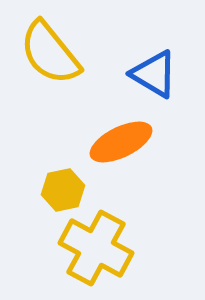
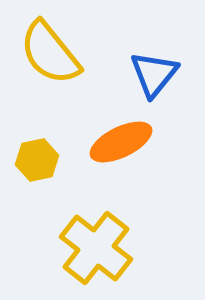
blue triangle: rotated 38 degrees clockwise
yellow hexagon: moved 26 px left, 30 px up
yellow cross: rotated 10 degrees clockwise
